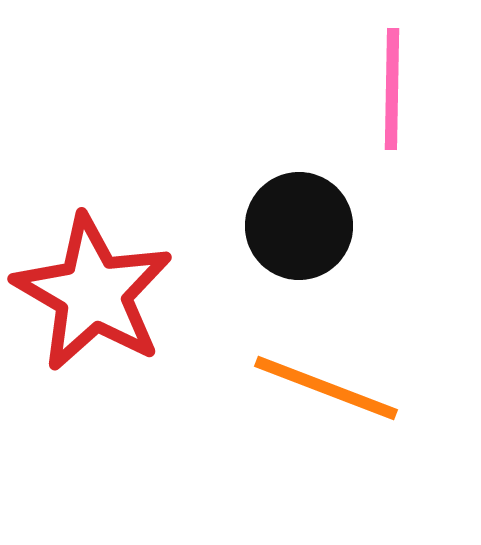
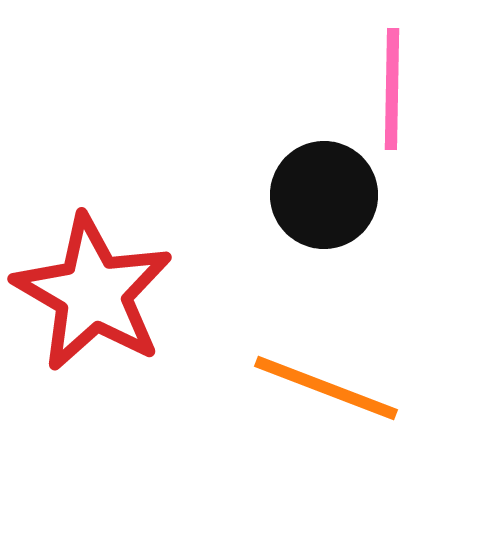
black circle: moved 25 px right, 31 px up
